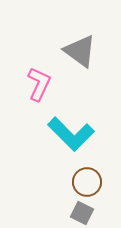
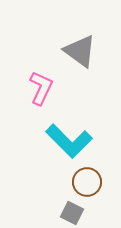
pink L-shape: moved 2 px right, 4 px down
cyan L-shape: moved 2 px left, 7 px down
gray square: moved 10 px left
